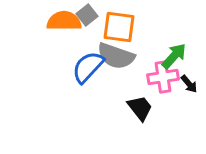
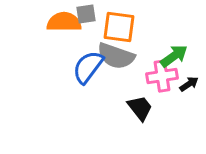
gray square: moved 1 px left, 1 px up; rotated 30 degrees clockwise
orange semicircle: moved 1 px down
green arrow: rotated 12 degrees clockwise
blue semicircle: rotated 6 degrees counterclockwise
pink cross: moved 1 px left, 1 px up
black arrow: rotated 84 degrees counterclockwise
